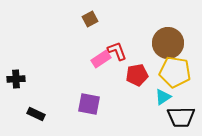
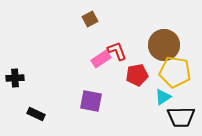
brown circle: moved 4 px left, 2 px down
black cross: moved 1 px left, 1 px up
purple square: moved 2 px right, 3 px up
